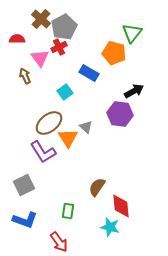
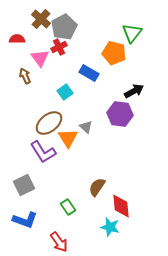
green rectangle: moved 4 px up; rotated 42 degrees counterclockwise
